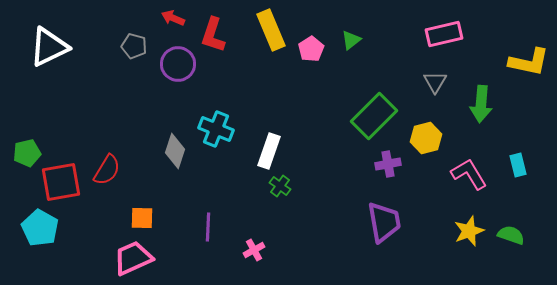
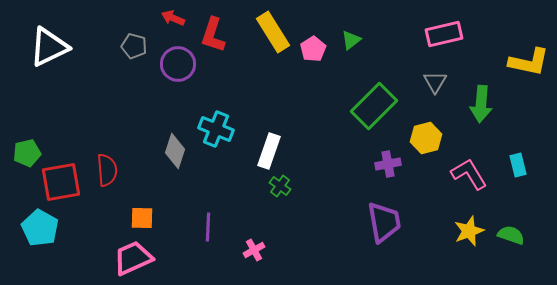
yellow rectangle: moved 2 px right, 2 px down; rotated 9 degrees counterclockwise
pink pentagon: moved 2 px right
green rectangle: moved 10 px up
red semicircle: rotated 36 degrees counterclockwise
